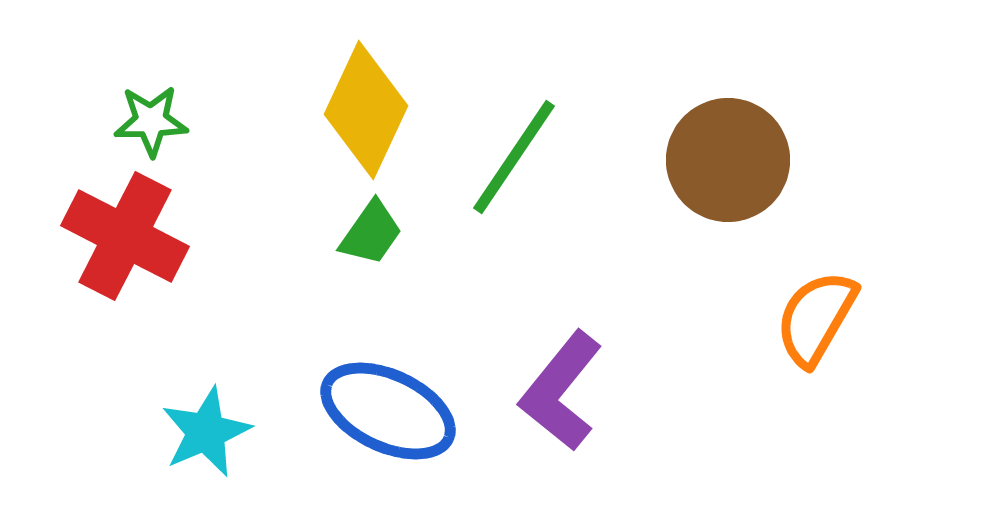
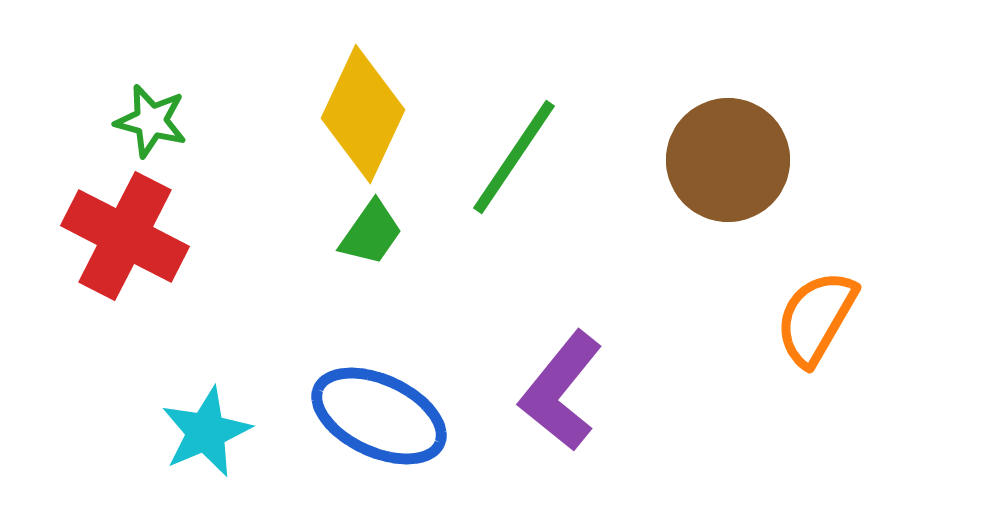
yellow diamond: moved 3 px left, 4 px down
green star: rotated 16 degrees clockwise
blue ellipse: moved 9 px left, 5 px down
